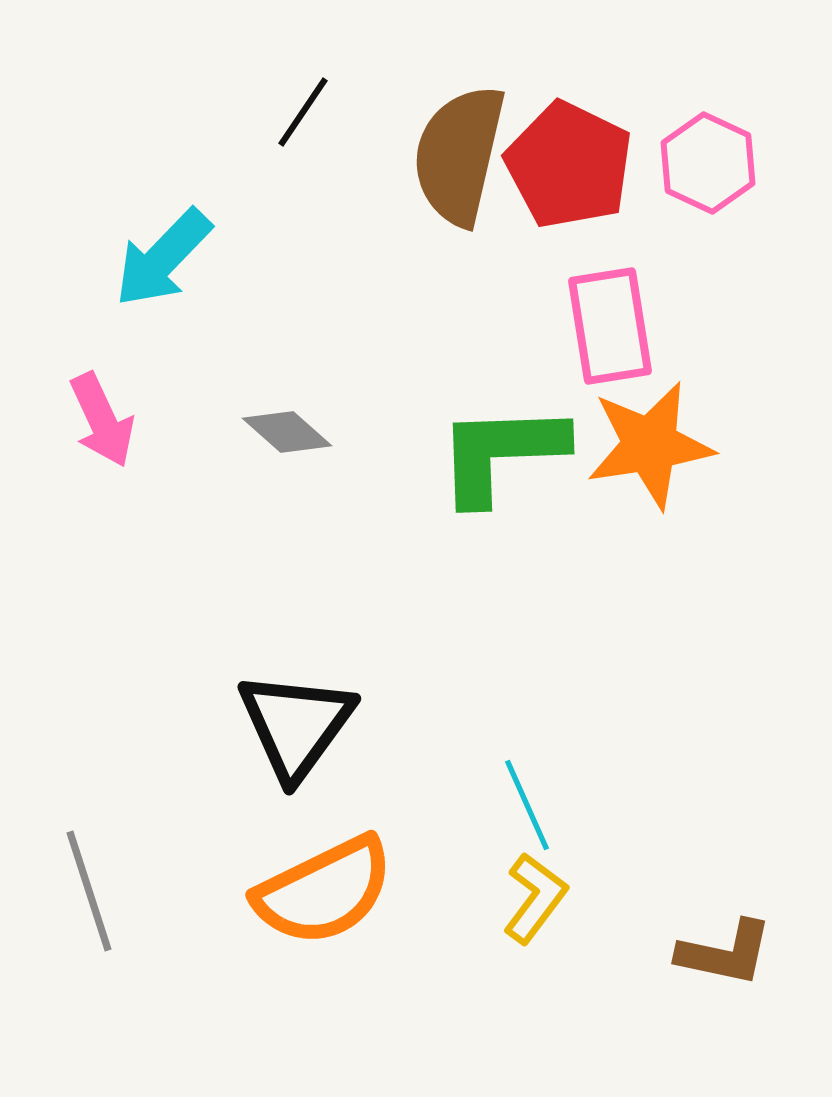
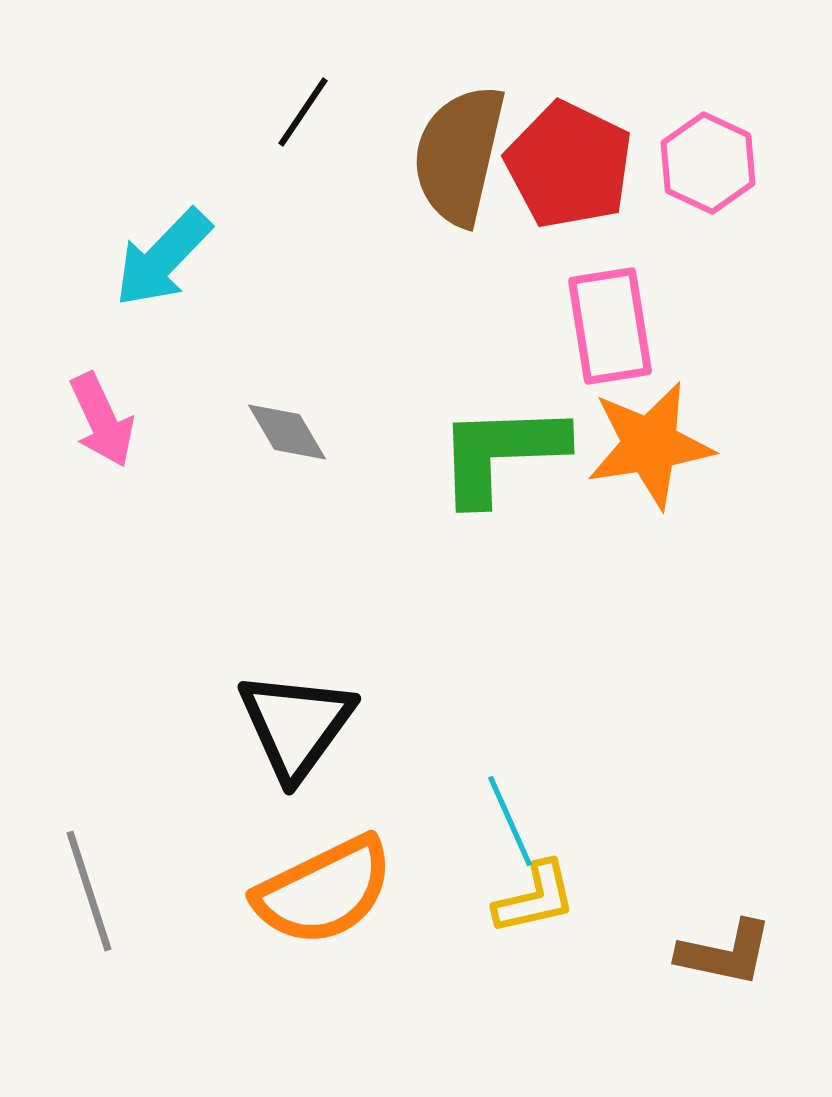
gray diamond: rotated 18 degrees clockwise
cyan line: moved 17 px left, 16 px down
yellow L-shape: rotated 40 degrees clockwise
